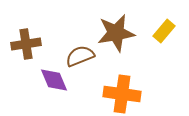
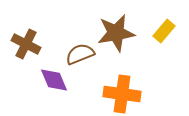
brown cross: rotated 36 degrees clockwise
brown semicircle: moved 2 px up
